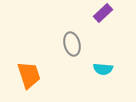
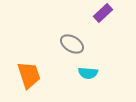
gray ellipse: rotated 45 degrees counterclockwise
cyan semicircle: moved 15 px left, 4 px down
